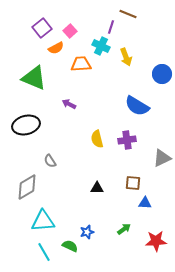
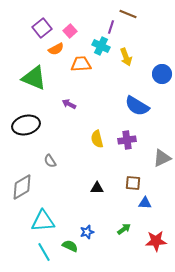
orange semicircle: moved 1 px down
gray diamond: moved 5 px left
